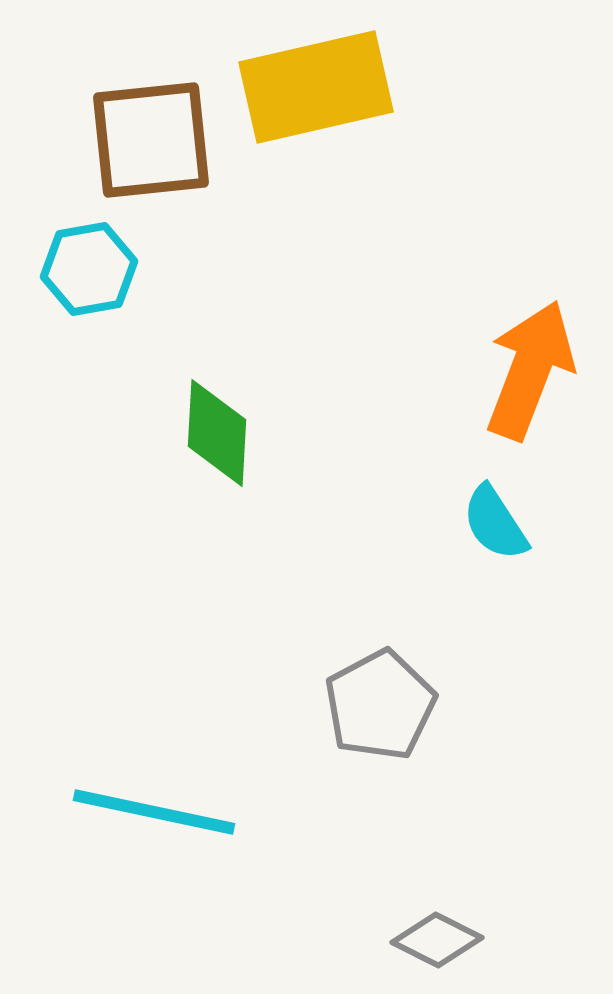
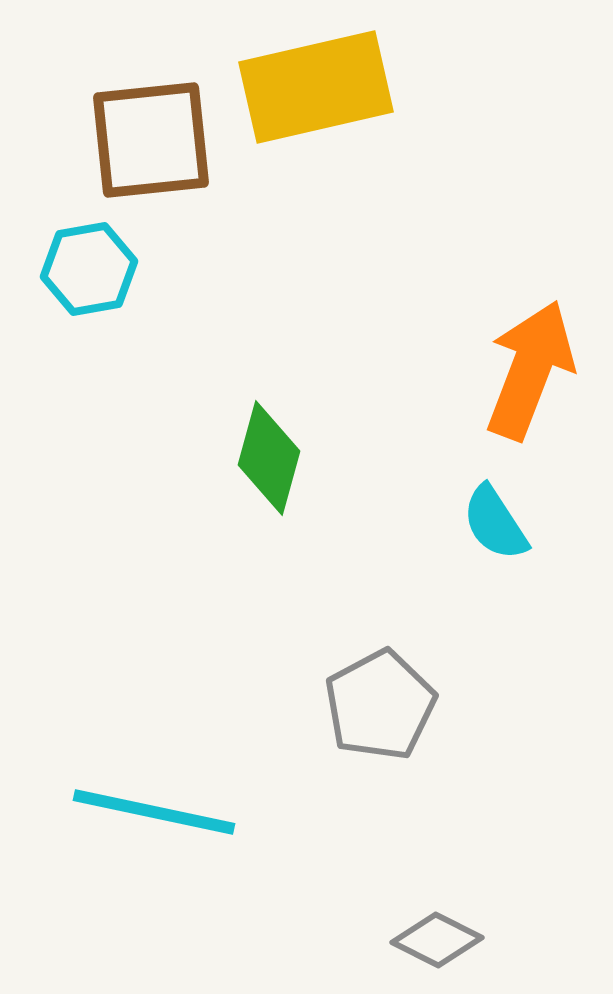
green diamond: moved 52 px right, 25 px down; rotated 12 degrees clockwise
